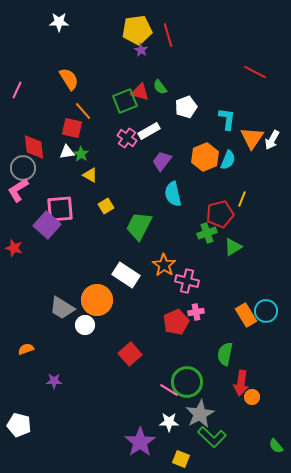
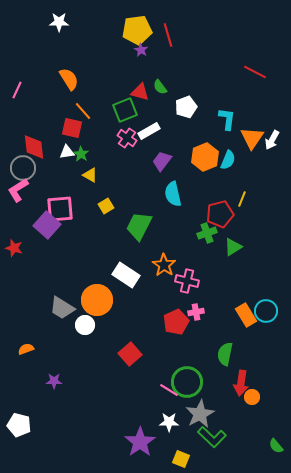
green square at (125, 101): moved 9 px down
